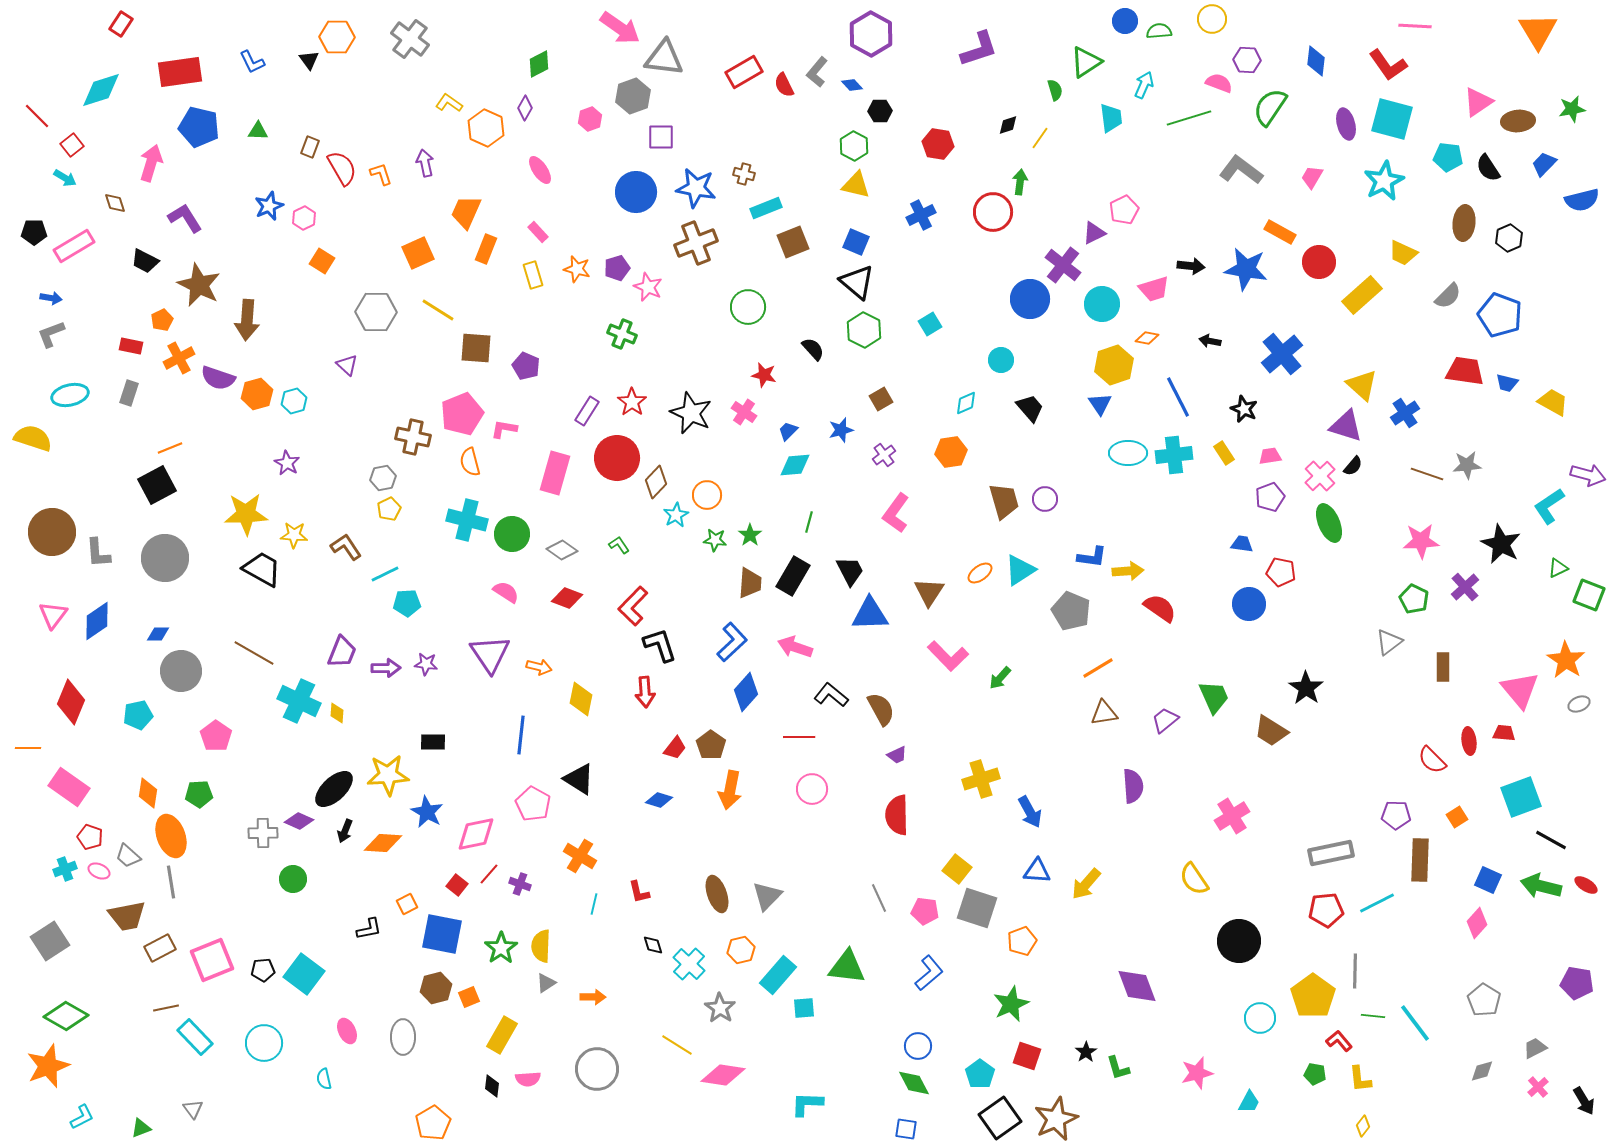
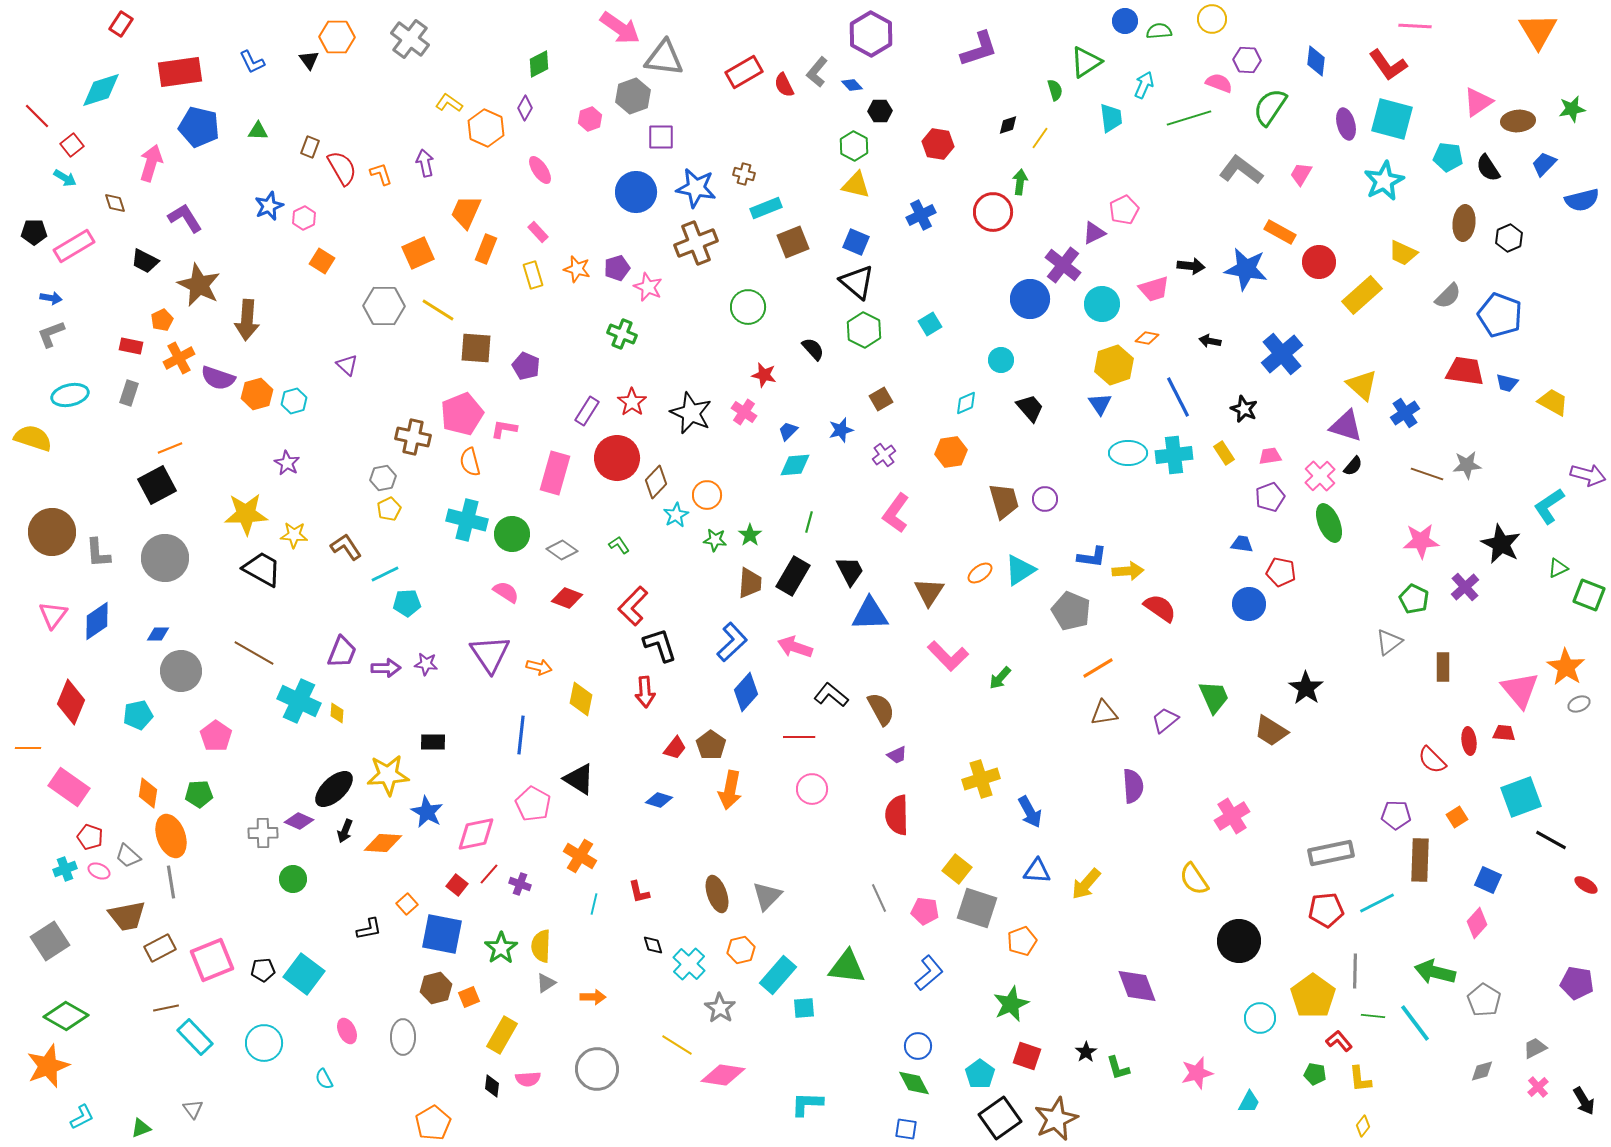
pink trapezoid at (1312, 177): moved 11 px left, 3 px up
gray hexagon at (376, 312): moved 8 px right, 6 px up
orange star at (1566, 660): moved 7 px down
green arrow at (1541, 886): moved 106 px left, 86 px down
orange square at (407, 904): rotated 15 degrees counterclockwise
cyan semicircle at (324, 1079): rotated 15 degrees counterclockwise
